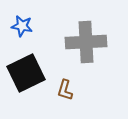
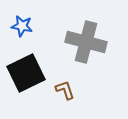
gray cross: rotated 18 degrees clockwise
brown L-shape: rotated 145 degrees clockwise
